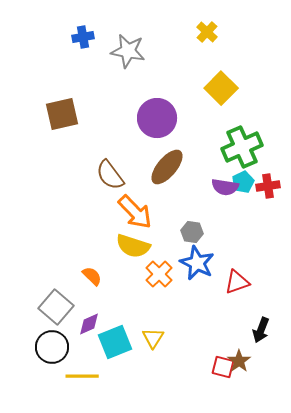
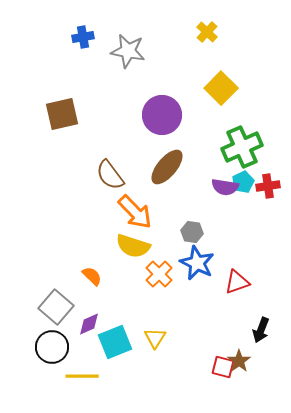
purple circle: moved 5 px right, 3 px up
yellow triangle: moved 2 px right
